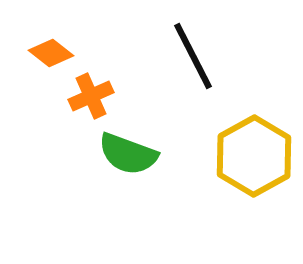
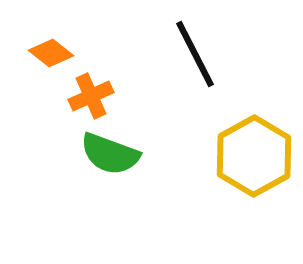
black line: moved 2 px right, 2 px up
green semicircle: moved 18 px left
